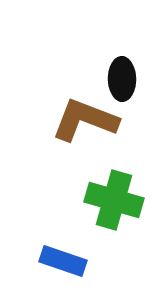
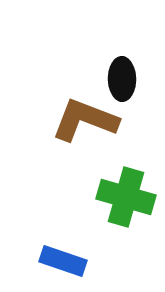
green cross: moved 12 px right, 3 px up
